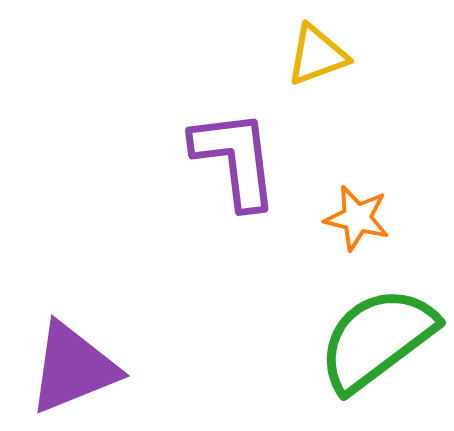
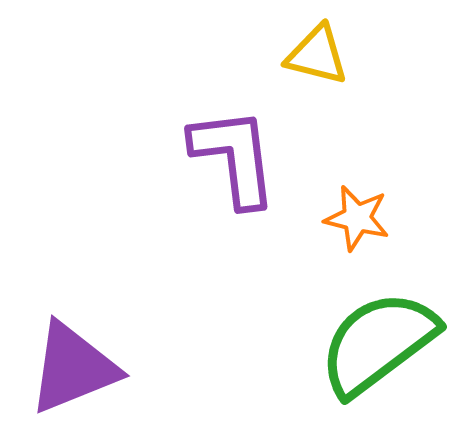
yellow triangle: rotated 34 degrees clockwise
purple L-shape: moved 1 px left, 2 px up
green semicircle: moved 1 px right, 4 px down
